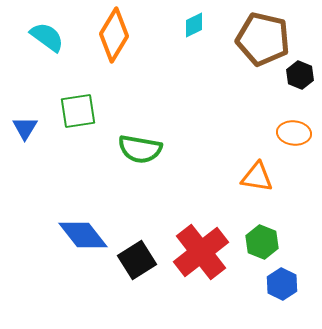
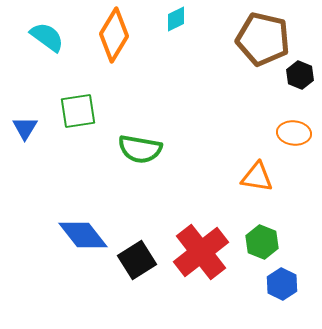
cyan diamond: moved 18 px left, 6 px up
